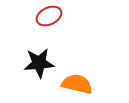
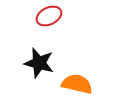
black star: rotated 20 degrees clockwise
